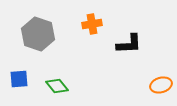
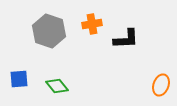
gray hexagon: moved 11 px right, 3 px up
black L-shape: moved 3 px left, 5 px up
orange ellipse: rotated 55 degrees counterclockwise
